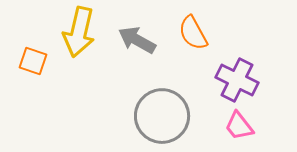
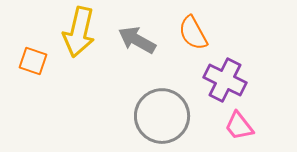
purple cross: moved 12 px left
